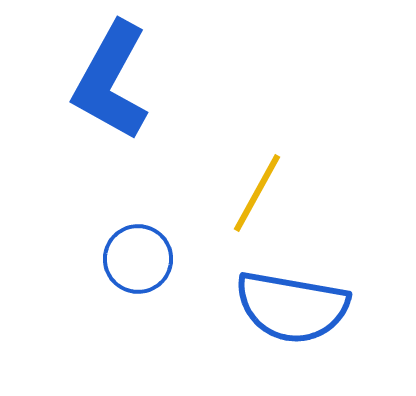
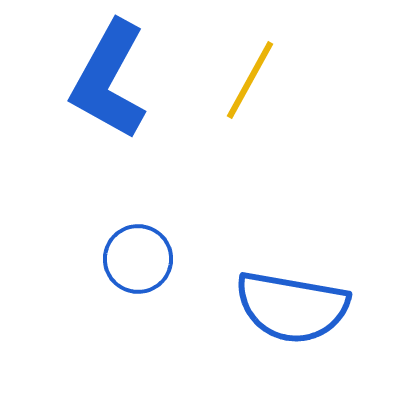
blue L-shape: moved 2 px left, 1 px up
yellow line: moved 7 px left, 113 px up
